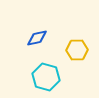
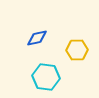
cyan hexagon: rotated 8 degrees counterclockwise
